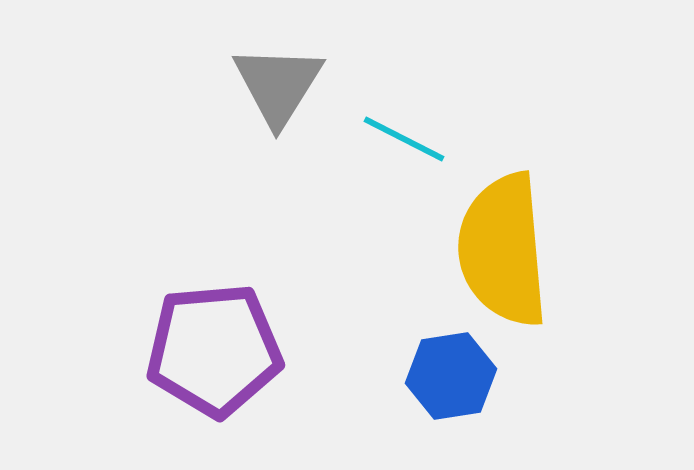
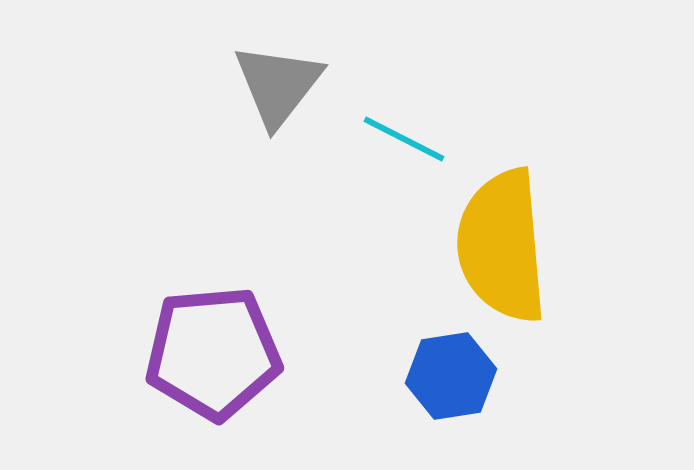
gray triangle: rotated 6 degrees clockwise
yellow semicircle: moved 1 px left, 4 px up
purple pentagon: moved 1 px left, 3 px down
